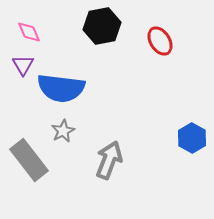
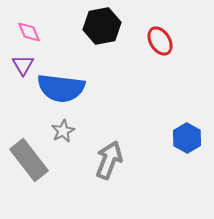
blue hexagon: moved 5 px left
